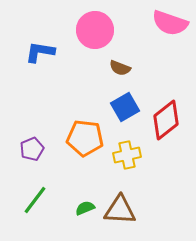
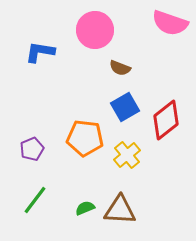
yellow cross: rotated 28 degrees counterclockwise
